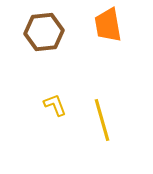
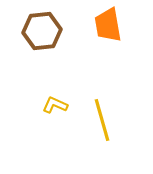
brown hexagon: moved 2 px left, 1 px up
yellow L-shape: rotated 45 degrees counterclockwise
